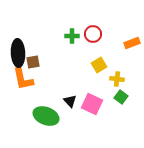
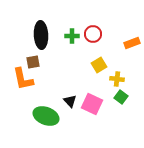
black ellipse: moved 23 px right, 18 px up
